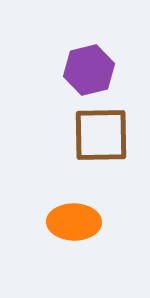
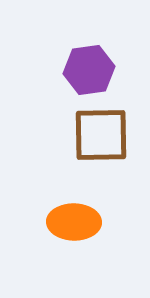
purple hexagon: rotated 6 degrees clockwise
